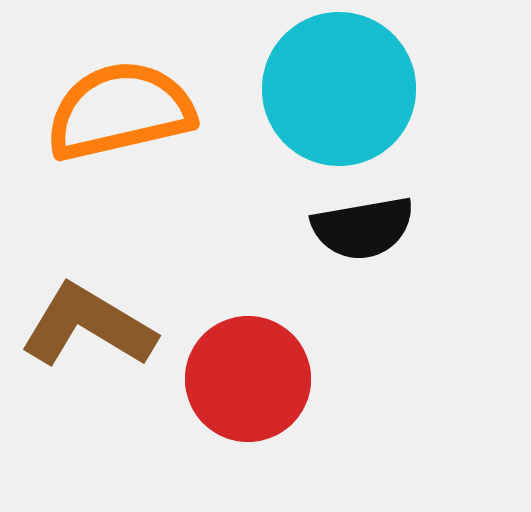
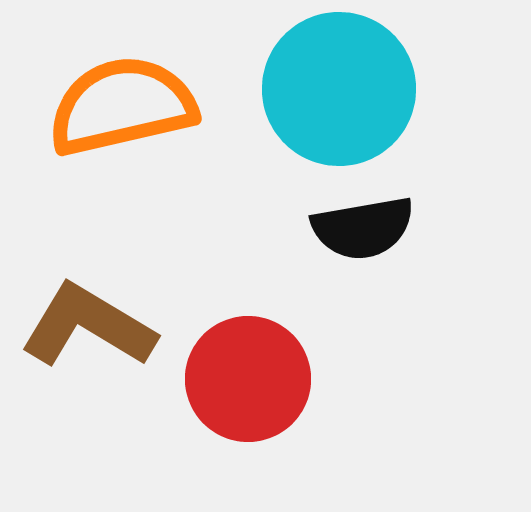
orange semicircle: moved 2 px right, 5 px up
